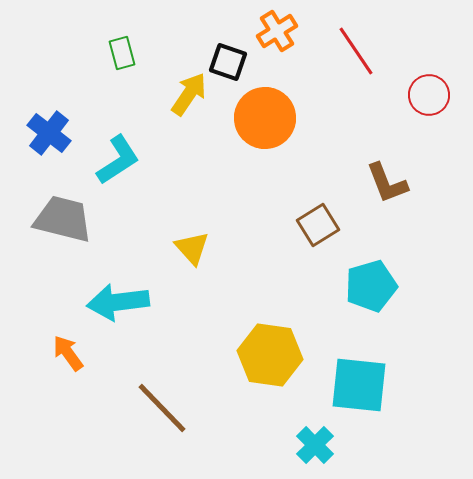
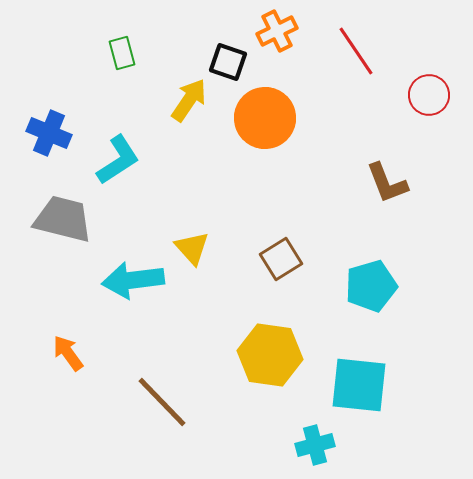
orange cross: rotated 6 degrees clockwise
yellow arrow: moved 6 px down
blue cross: rotated 15 degrees counterclockwise
brown square: moved 37 px left, 34 px down
cyan arrow: moved 15 px right, 22 px up
brown line: moved 6 px up
cyan cross: rotated 30 degrees clockwise
